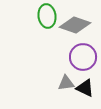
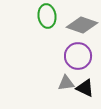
gray diamond: moved 7 px right
purple circle: moved 5 px left, 1 px up
